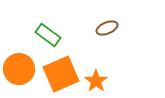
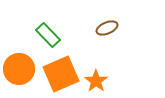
green rectangle: rotated 10 degrees clockwise
